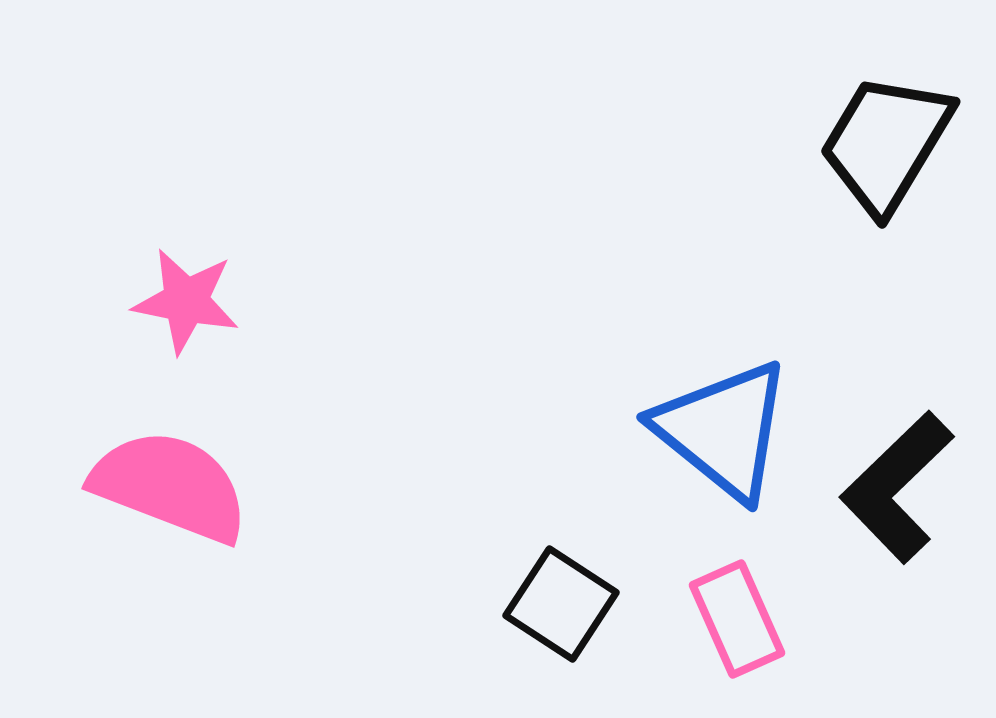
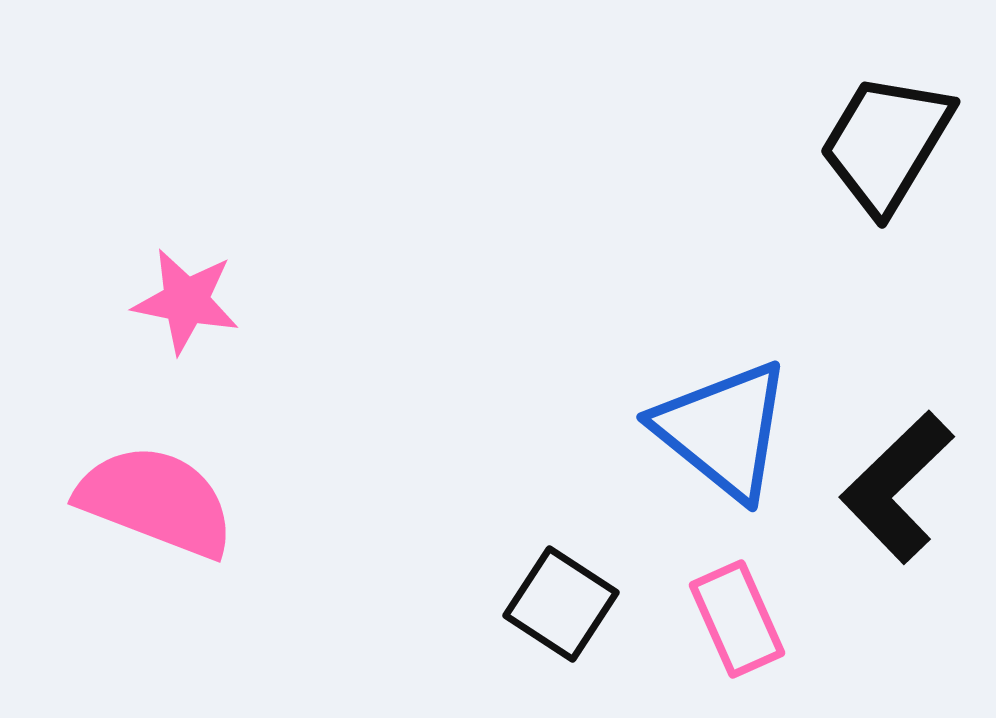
pink semicircle: moved 14 px left, 15 px down
